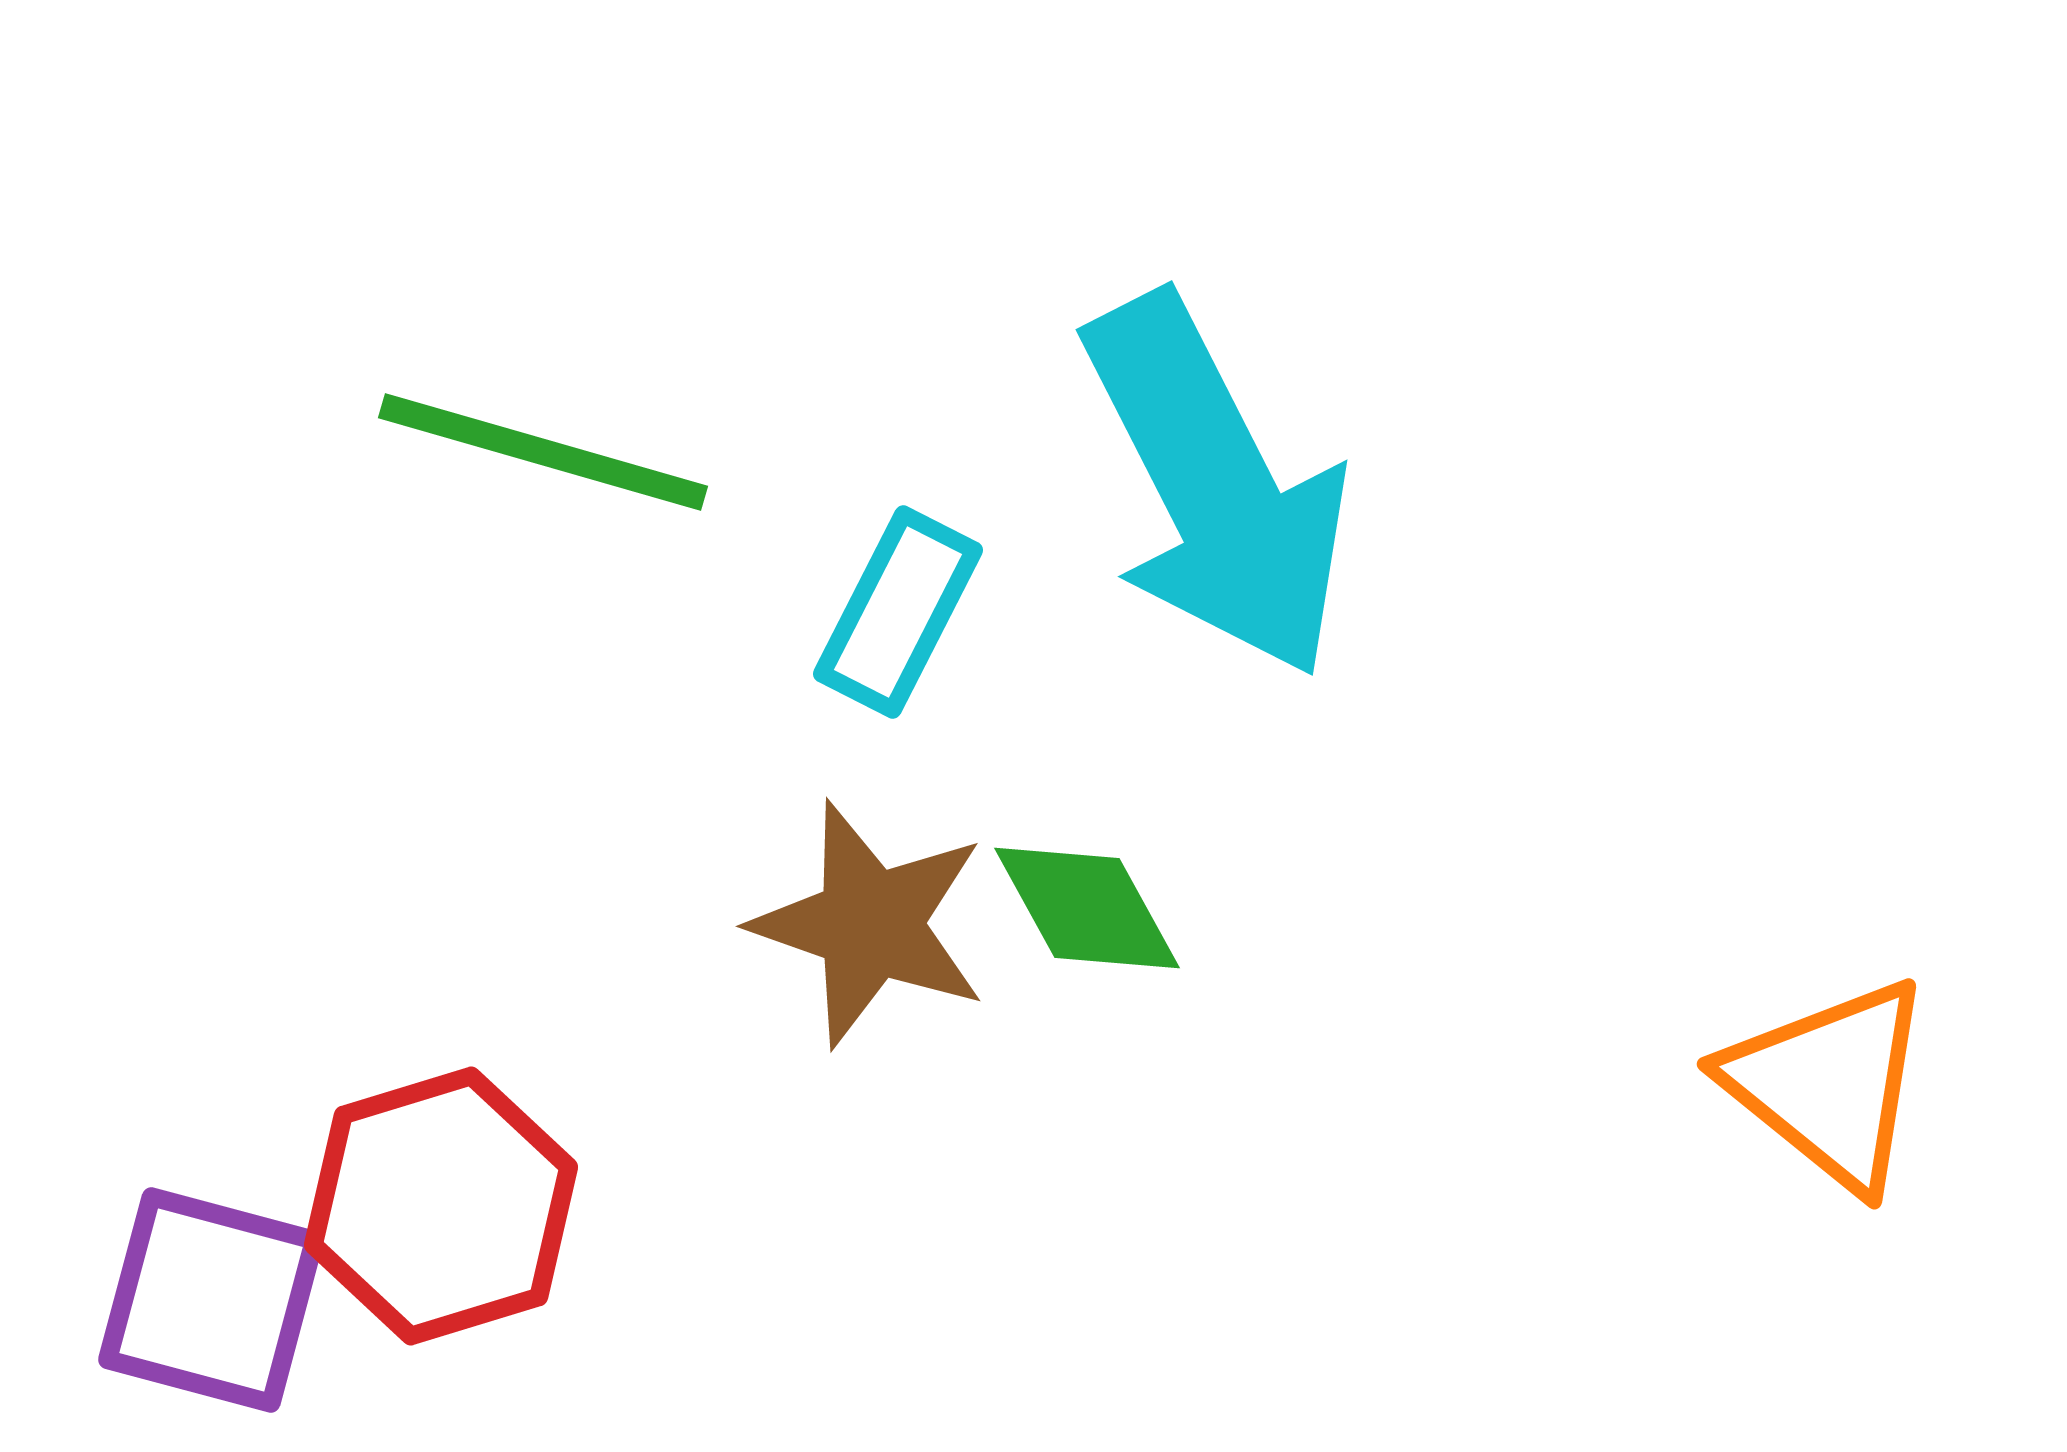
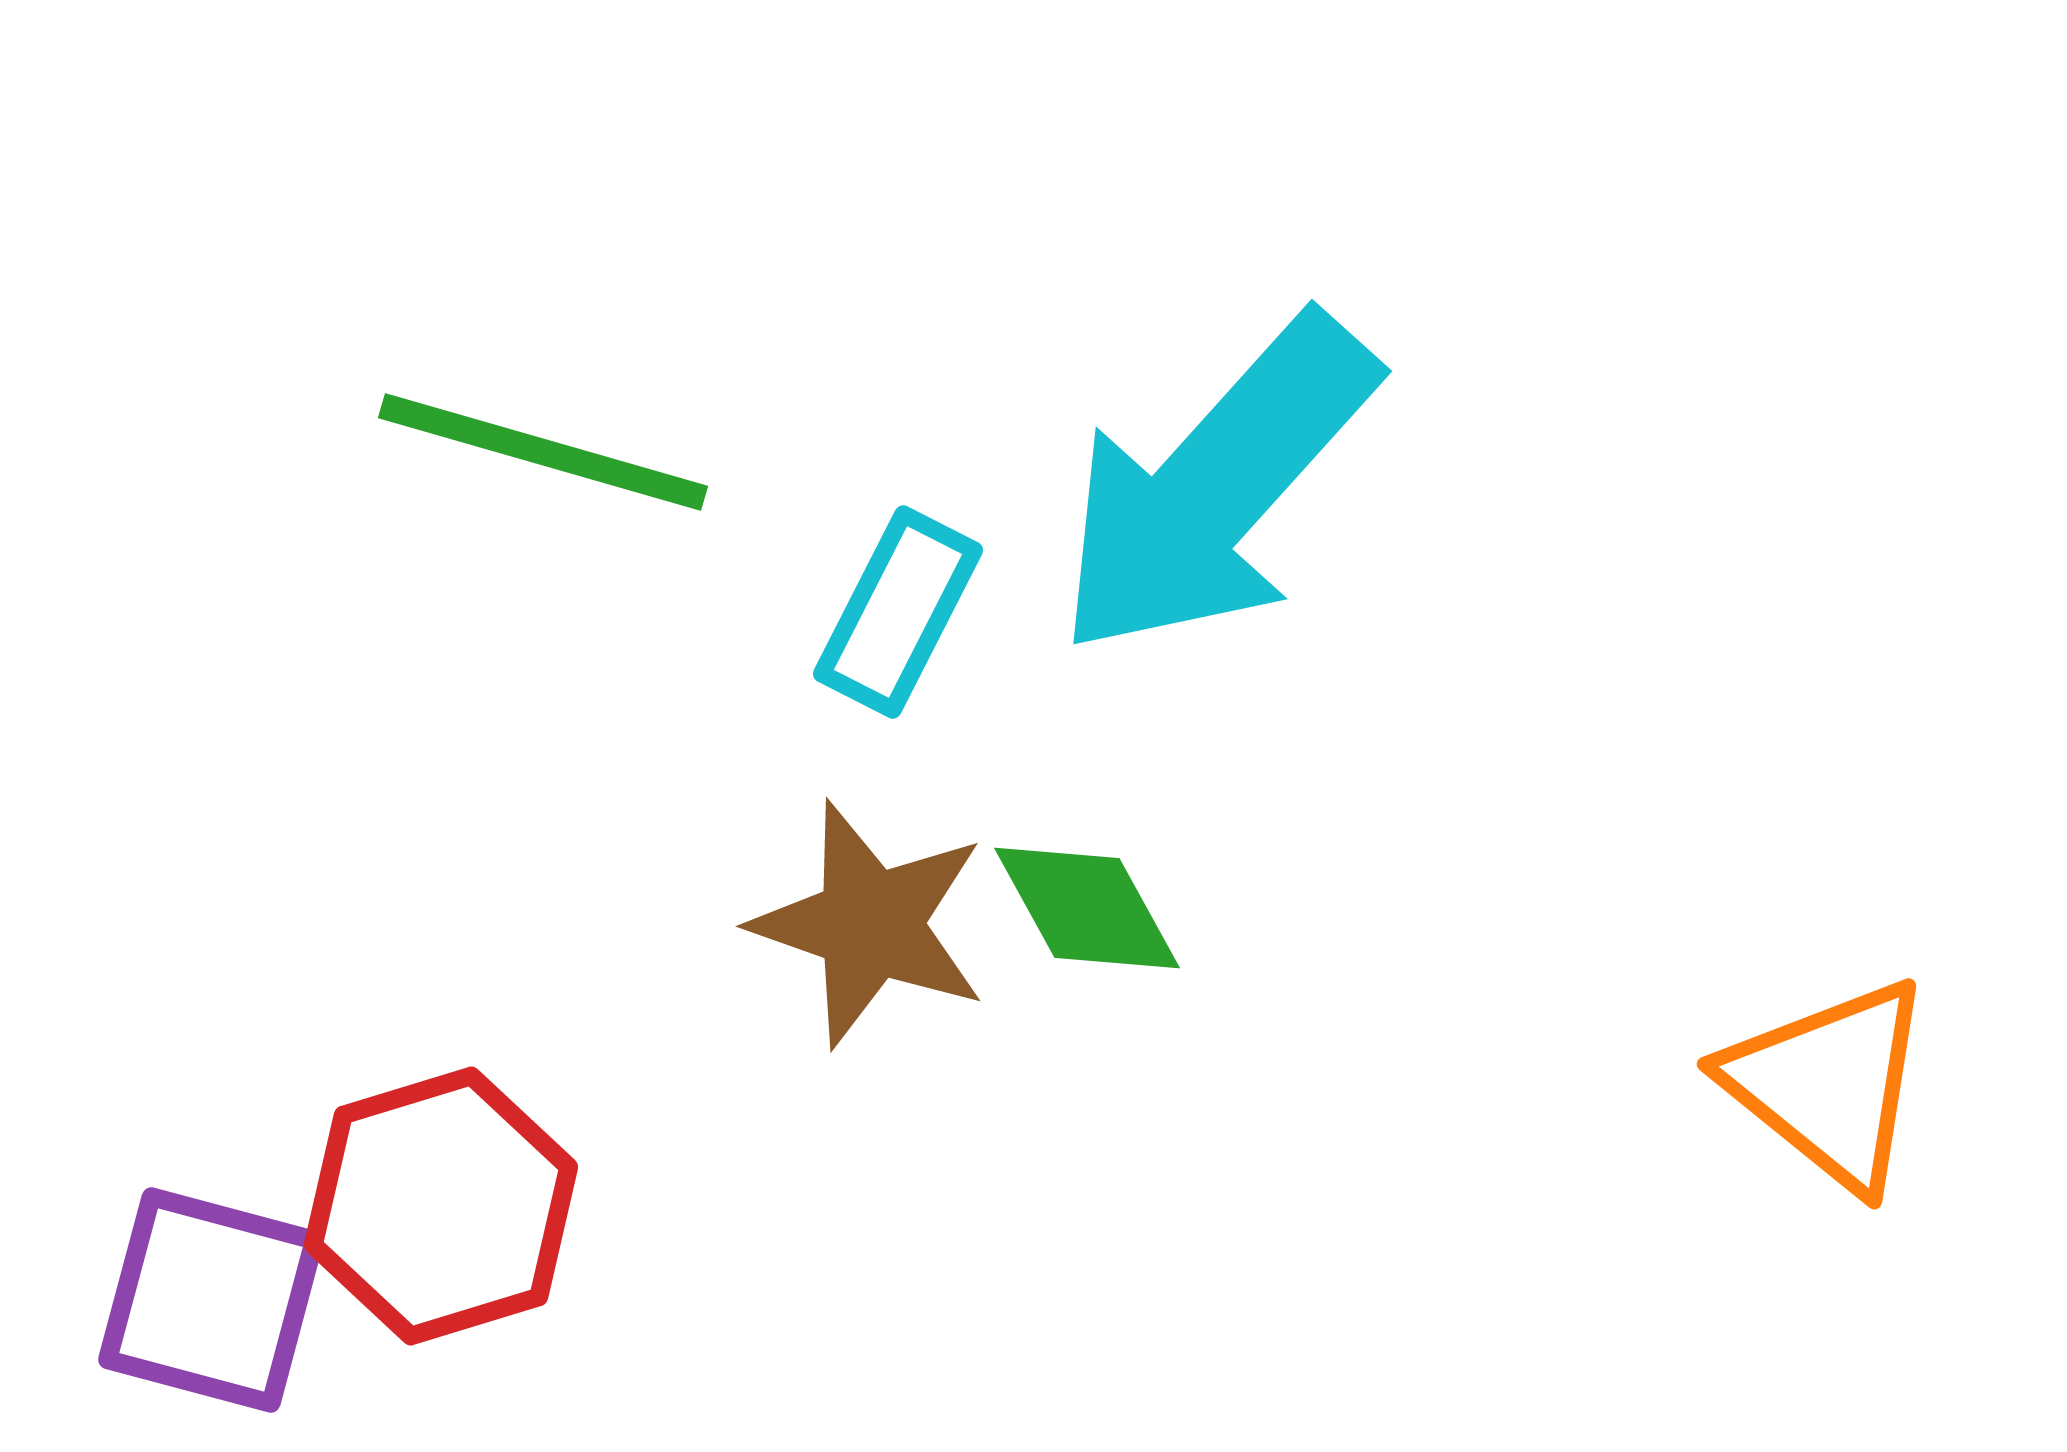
cyan arrow: rotated 69 degrees clockwise
